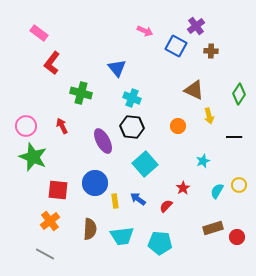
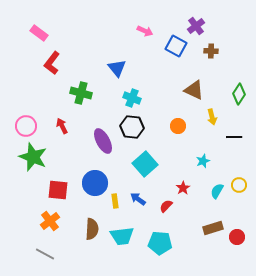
yellow arrow: moved 3 px right, 1 px down
brown semicircle: moved 2 px right
